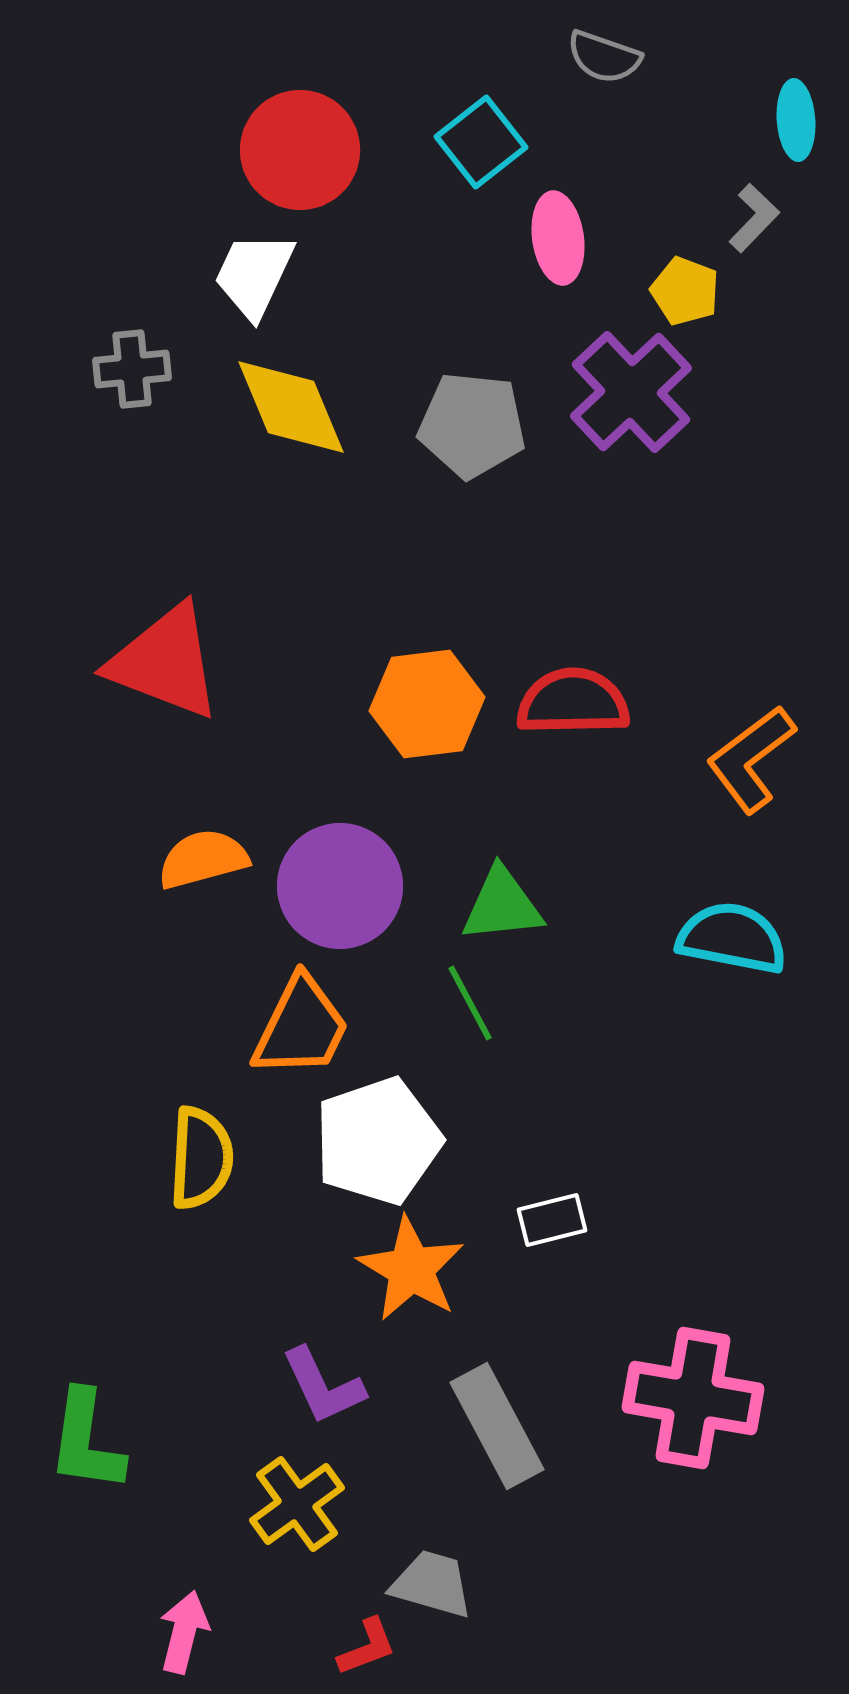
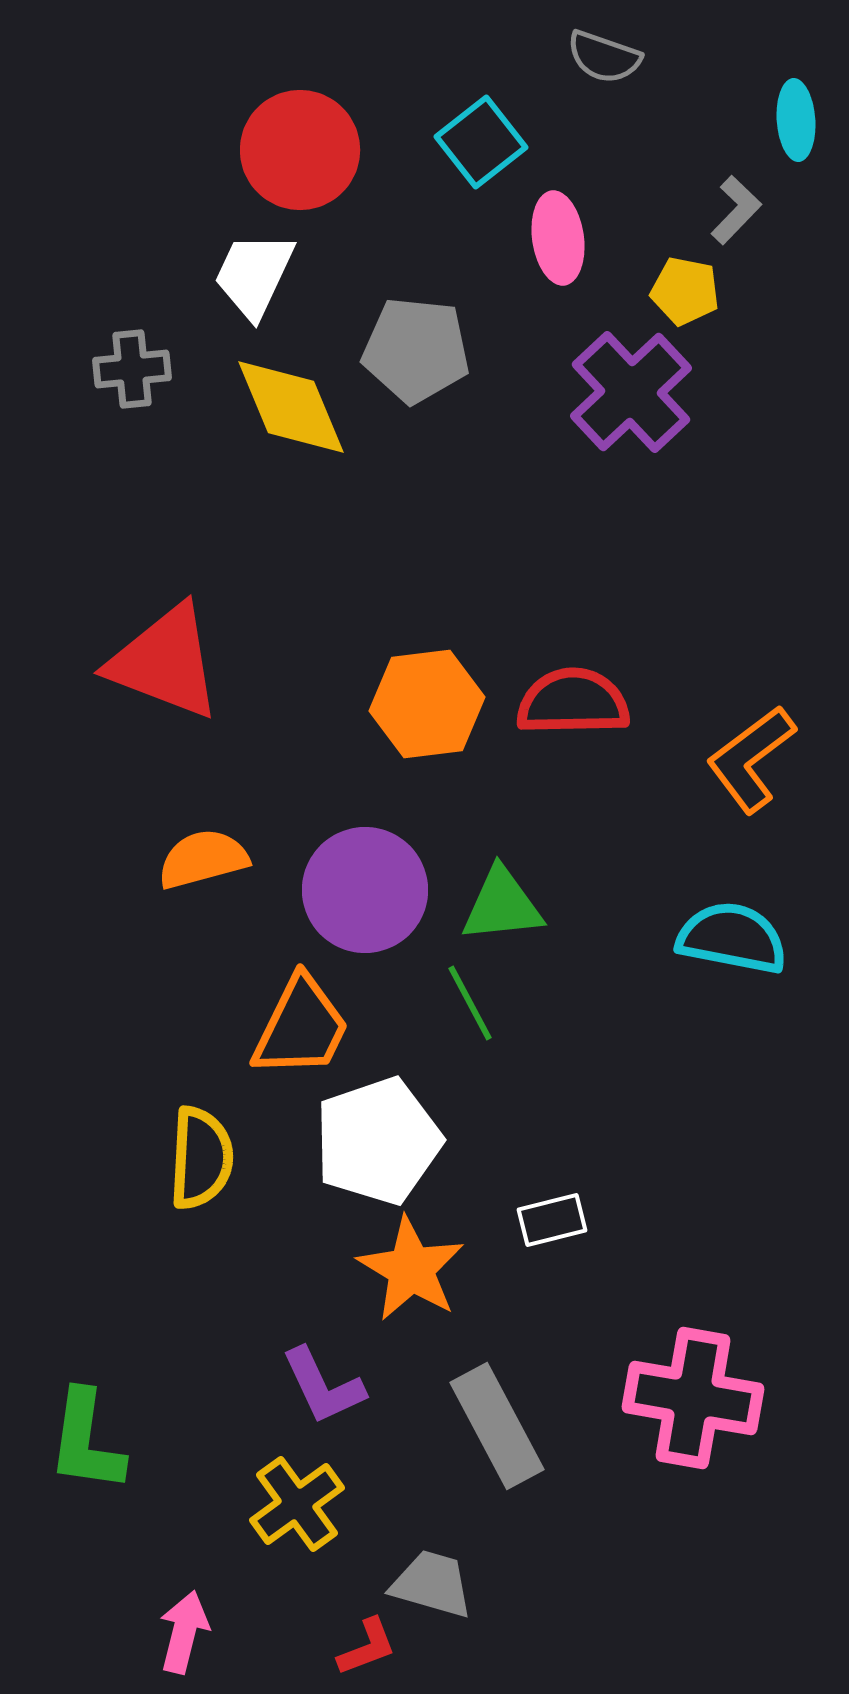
gray L-shape: moved 18 px left, 8 px up
yellow pentagon: rotated 10 degrees counterclockwise
gray pentagon: moved 56 px left, 75 px up
purple circle: moved 25 px right, 4 px down
